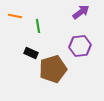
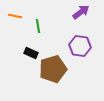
purple hexagon: rotated 15 degrees clockwise
